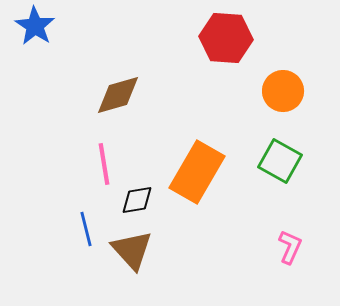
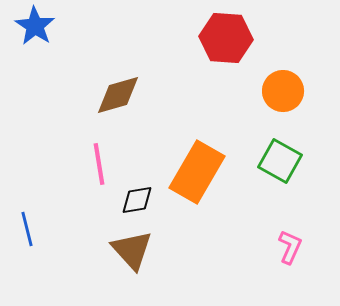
pink line: moved 5 px left
blue line: moved 59 px left
